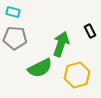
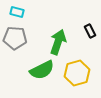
cyan rectangle: moved 4 px right
green arrow: moved 3 px left, 2 px up
green semicircle: moved 2 px right, 2 px down
yellow hexagon: moved 2 px up
